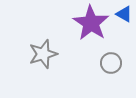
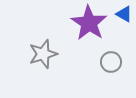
purple star: moved 2 px left
gray circle: moved 1 px up
